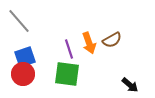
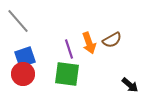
gray line: moved 1 px left
